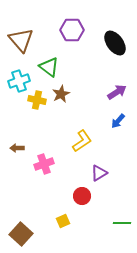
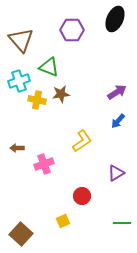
black ellipse: moved 24 px up; rotated 60 degrees clockwise
green triangle: rotated 15 degrees counterclockwise
brown star: rotated 18 degrees clockwise
purple triangle: moved 17 px right
